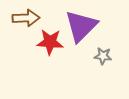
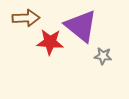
purple triangle: rotated 36 degrees counterclockwise
